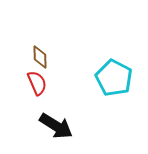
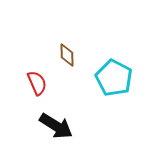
brown diamond: moved 27 px right, 2 px up
